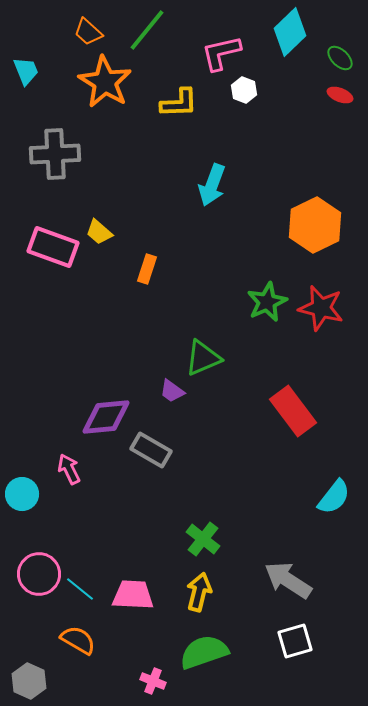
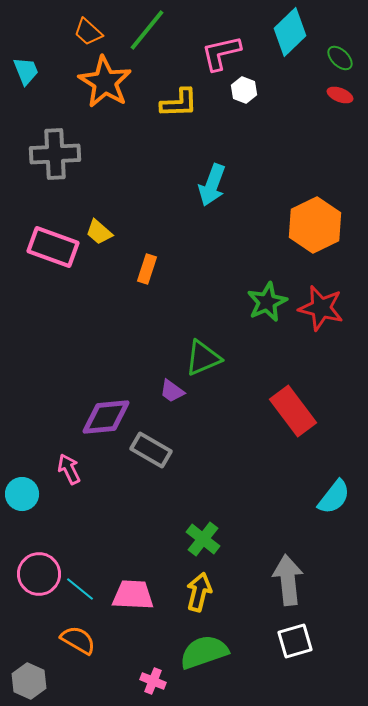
gray arrow: rotated 51 degrees clockwise
